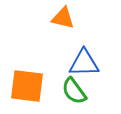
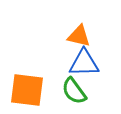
orange triangle: moved 16 px right, 18 px down
orange square: moved 4 px down
